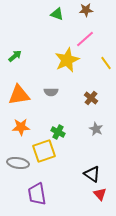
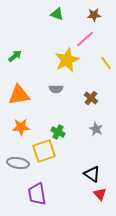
brown star: moved 8 px right, 5 px down
gray semicircle: moved 5 px right, 3 px up
